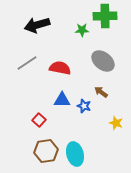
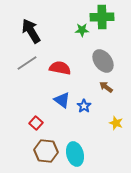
green cross: moved 3 px left, 1 px down
black arrow: moved 6 px left, 6 px down; rotated 75 degrees clockwise
gray ellipse: rotated 15 degrees clockwise
brown arrow: moved 5 px right, 5 px up
blue triangle: rotated 36 degrees clockwise
blue star: rotated 16 degrees clockwise
red square: moved 3 px left, 3 px down
brown hexagon: rotated 15 degrees clockwise
